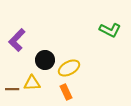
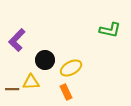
green L-shape: rotated 15 degrees counterclockwise
yellow ellipse: moved 2 px right
yellow triangle: moved 1 px left, 1 px up
